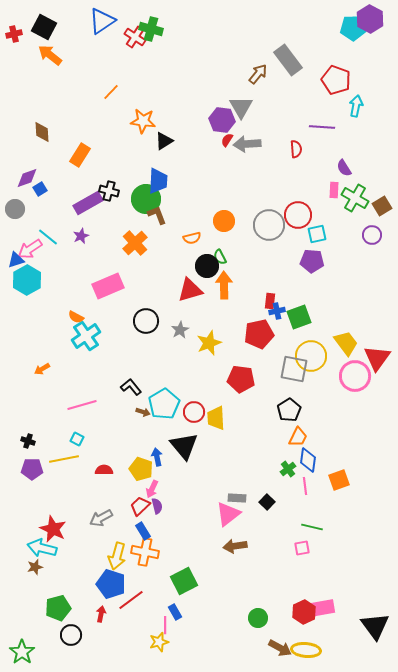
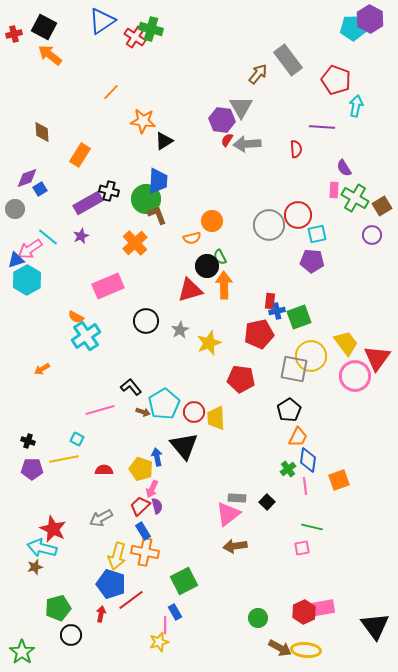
orange circle at (224, 221): moved 12 px left
pink line at (82, 405): moved 18 px right, 5 px down
